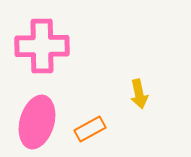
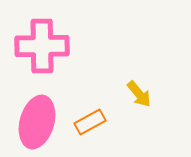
yellow arrow: rotated 28 degrees counterclockwise
orange rectangle: moved 7 px up
